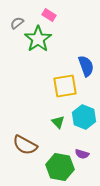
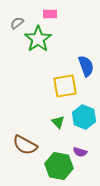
pink rectangle: moved 1 px right, 1 px up; rotated 32 degrees counterclockwise
purple semicircle: moved 2 px left, 2 px up
green hexagon: moved 1 px left, 1 px up
